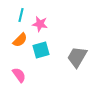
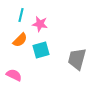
gray trapezoid: moved 2 px down; rotated 15 degrees counterclockwise
pink semicircle: moved 5 px left; rotated 28 degrees counterclockwise
